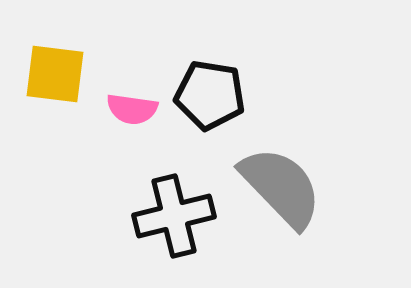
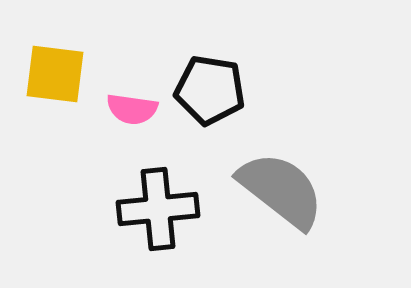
black pentagon: moved 5 px up
gray semicircle: moved 3 px down; rotated 8 degrees counterclockwise
black cross: moved 16 px left, 7 px up; rotated 8 degrees clockwise
